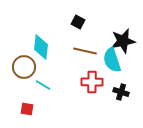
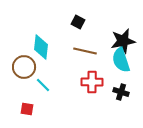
cyan semicircle: moved 9 px right
cyan line: rotated 14 degrees clockwise
